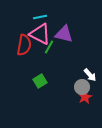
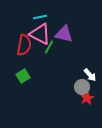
green square: moved 17 px left, 5 px up
red star: moved 2 px right, 1 px down
